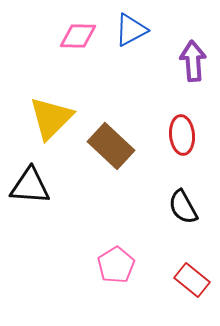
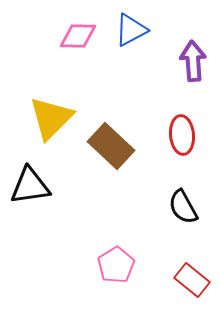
black triangle: rotated 12 degrees counterclockwise
